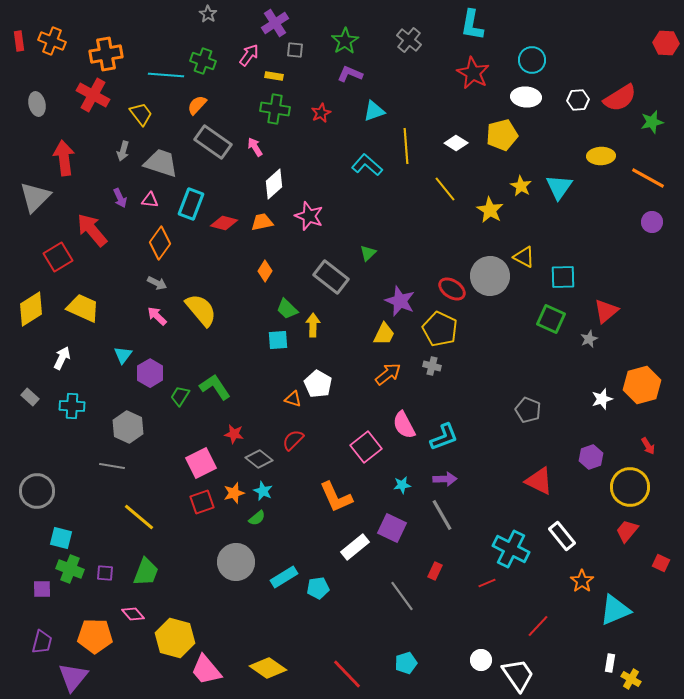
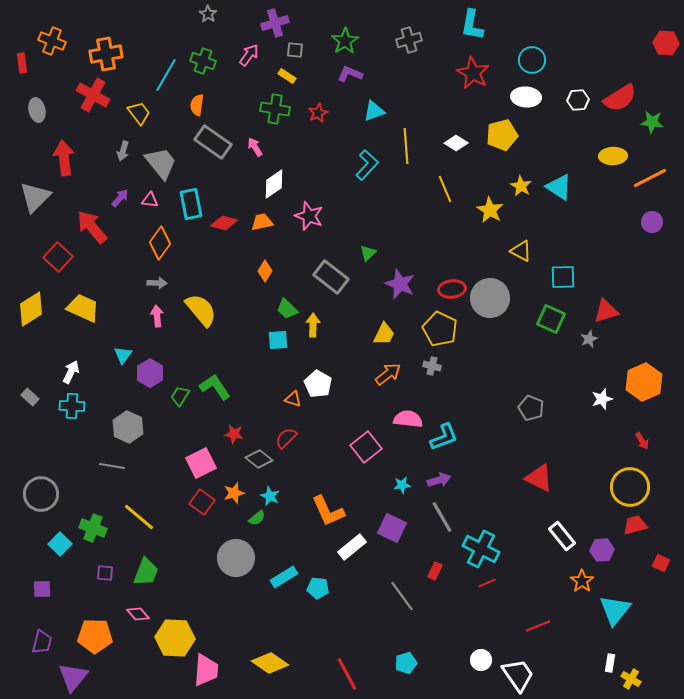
purple cross at (275, 23): rotated 16 degrees clockwise
gray cross at (409, 40): rotated 35 degrees clockwise
red rectangle at (19, 41): moved 3 px right, 22 px down
cyan line at (166, 75): rotated 64 degrees counterclockwise
yellow rectangle at (274, 76): moved 13 px right; rotated 24 degrees clockwise
gray ellipse at (37, 104): moved 6 px down
orange semicircle at (197, 105): rotated 35 degrees counterclockwise
red star at (321, 113): moved 3 px left
yellow trapezoid at (141, 114): moved 2 px left, 1 px up
green star at (652, 122): rotated 20 degrees clockwise
yellow ellipse at (601, 156): moved 12 px right
gray trapezoid at (161, 163): rotated 33 degrees clockwise
cyan L-shape at (367, 165): rotated 92 degrees clockwise
orange line at (648, 178): moved 2 px right; rotated 56 degrees counterclockwise
white diamond at (274, 184): rotated 8 degrees clockwise
cyan triangle at (559, 187): rotated 32 degrees counterclockwise
yellow line at (445, 189): rotated 16 degrees clockwise
purple arrow at (120, 198): rotated 114 degrees counterclockwise
cyan rectangle at (191, 204): rotated 32 degrees counterclockwise
red arrow at (92, 230): moved 3 px up
red square at (58, 257): rotated 16 degrees counterclockwise
yellow triangle at (524, 257): moved 3 px left, 6 px up
gray circle at (490, 276): moved 22 px down
gray arrow at (157, 283): rotated 24 degrees counterclockwise
red ellipse at (452, 289): rotated 40 degrees counterclockwise
purple star at (400, 301): moved 17 px up
red triangle at (606, 311): rotated 24 degrees clockwise
pink arrow at (157, 316): rotated 40 degrees clockwise
white arrow at (62, 358): moved 9 px right, 14 px down
orange hexagon at (642, 385): moved 2 px right, 3 px up; rotated 9 degrees counterclockwise
gray pentagon at (528, 410): moved 3 px right, 2 px up
pink semicircle at (404, 425): moved 4 px right, 6 px up; rotated 124 degrees clockwise
red semicircle at (293, 440): moved 7 px left, 2 px up
red arrow at (648, 446): moved 6 px left, 5 px up
purple hexagon at (591, 457): moved 11 px right, 93 px down; rotated 15 degrees clockwise
purple arrow at (445, 479): moved 6 px left, 1 px down; rotated 15 degrees counterclockwise
red triangle at (539, 481): moved 3 px up
gray circle at (37, 491): moved 4 px right, 3 px down
cyan star at (263, 491): moved 7 px right, 5 px down
orange L-shape at (336, 497): moved 8 px left, 14 px down
red square at (202, 502): rotated 35 degrees counterclockwise
gray line at (442, 515): moved 2 px down
red trapezoid at (627, 531): moved 8 px right, 6 px up; rotated 35 degrees clockwise
cyan square at (61, 538): moved 1 px left, 6 px down; rotated 30 degrees clockwise
white rectangle at (355, 547): moved 3 px left
cyan cross at (511, 549): moved 30 px left
gray circle at (236, 562): moved 4 px up
green cross at (70, 569): moved 23 px right, 41 px up
cyan pentagon at (318, 588): rotated 15 degrees clockwise
cyan triangle at (615, 610): rotated 28 degrees counterclockwise
pink diamond at (133, 614): moved 5 px right
red line at (538, 626): rotated 25 degrees clockwise
yellow hexagon at (175, 638): rotated 12 degrees counterclockwise
yellow diamond at (268, 668): moved 2 px right, 5 px up
pink trapezoid at (206, 670): rotated 136 degrees counterclockwise
red line at (347, 674): rotated 16 degrees clockwise
